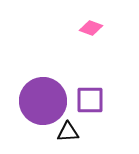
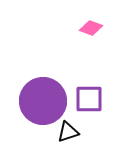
purple square: moved 1 px left, 1 px up
black triangle: rotated 15 degrees counterclockwise
